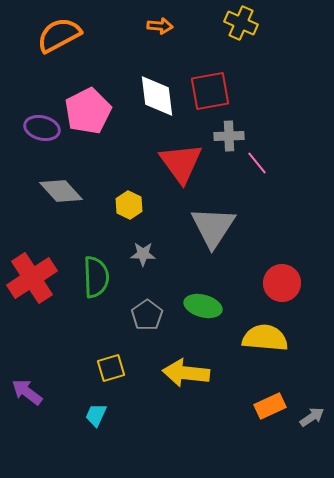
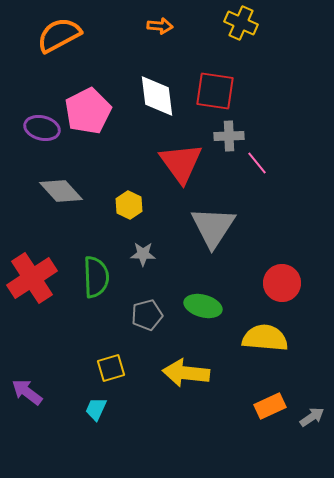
red square: moved 5 px right; rotated 18 degrees clockwise
gray pentagon: rotated 20 degrees clockwise
cyan trapezoid: moved 6 px up
